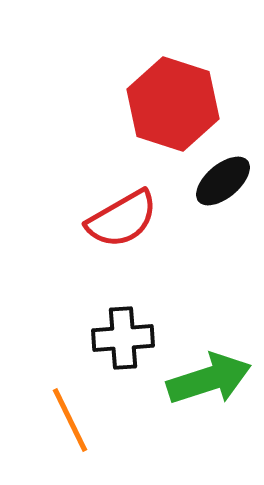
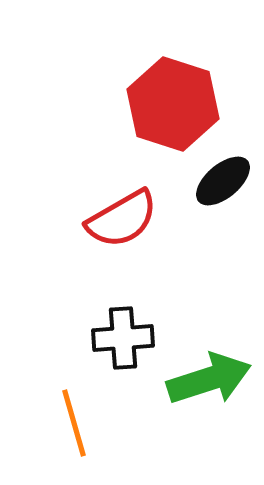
orange line: moved 4 px right, 3 px down; rotated 10 degrees clockwise
